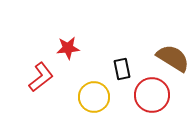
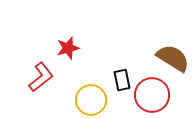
red star: rotated 10 degrees counterclockwise
black rectangle: moved 11 px down
yellow circle: moved 3 px left, 3 px down
